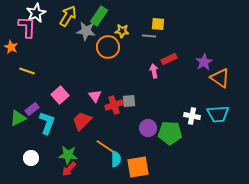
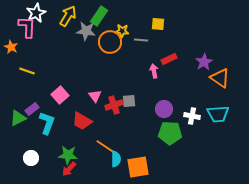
gray line: moved 8 px left, 4 px down
orange circle: moved 2 px right, 5 px up
red trapezoid: rotated 105 degrees counterclockwise
purple circle: moved 16 px right, 19 px up
